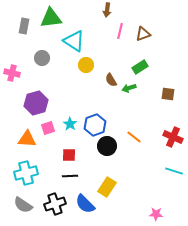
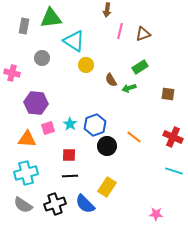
purple hexagon: rotated 20 degrees clockwise
